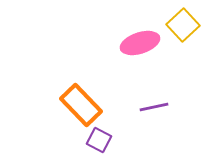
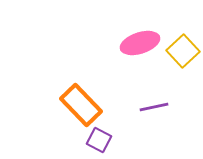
yellow square: moved 26 px down
